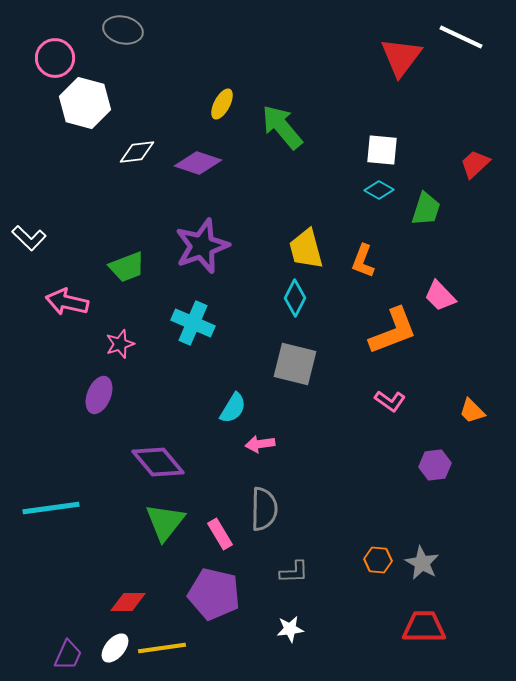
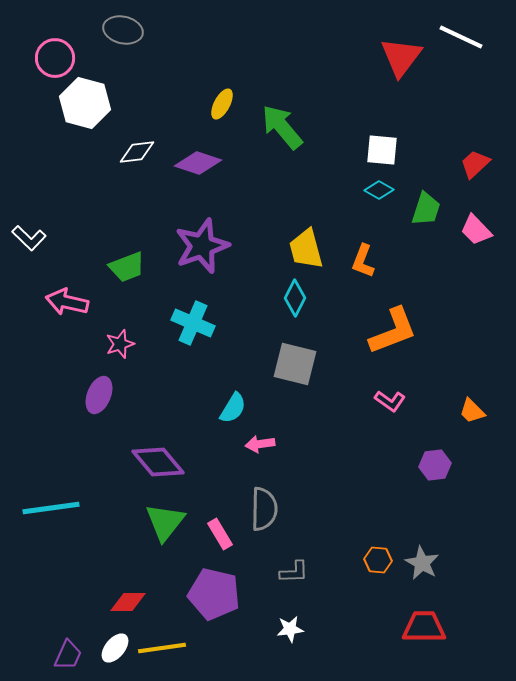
pink trapezoid at (440, 296): moved 36 px right, 66 px up
